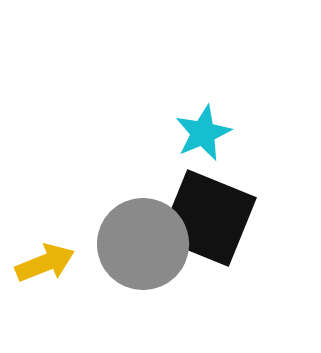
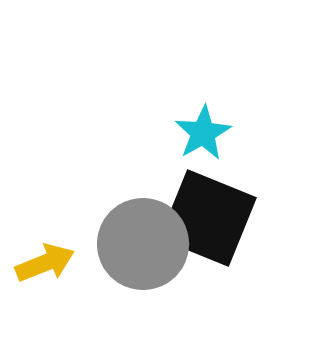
cyan star: rotated 6 degrees counterclockwise
